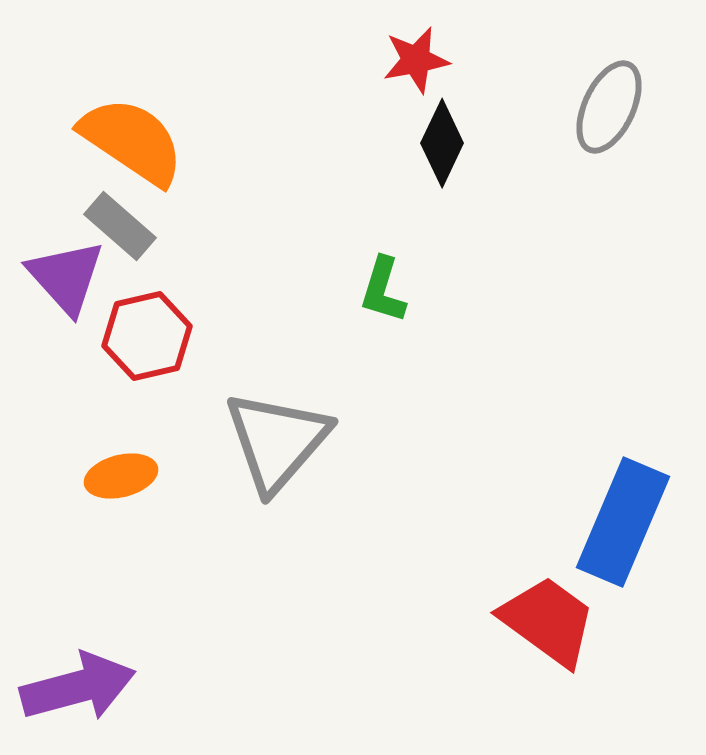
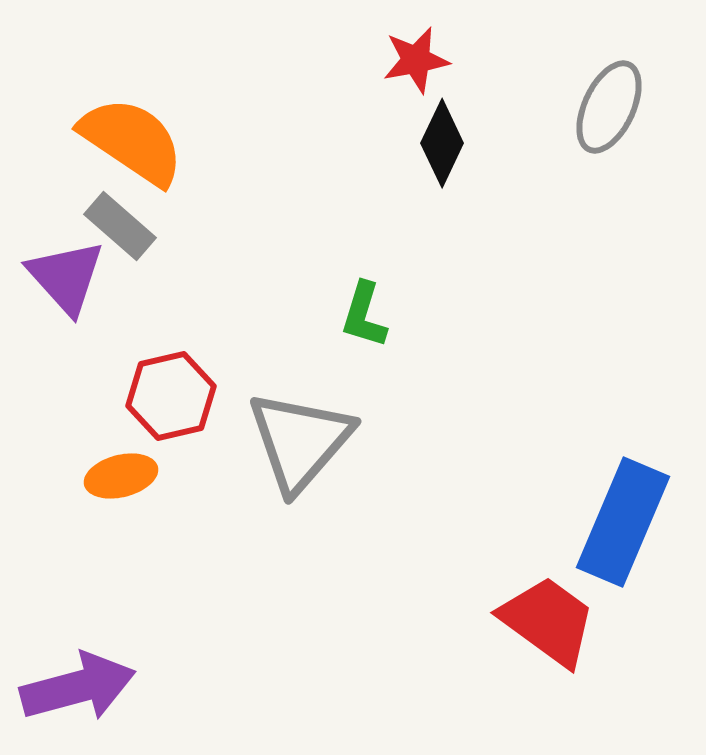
green L-shape: moved 19 px left, 25 px down
red hexagon: moved 24 px right, 60 px down
gray triangle: moved 23 px right
